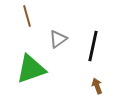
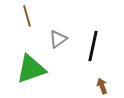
brown arrow: moved 5 px right
